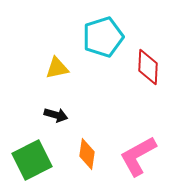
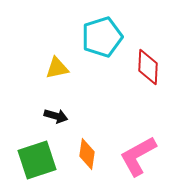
cyan pentagon: moved 1 px left
black arrow: moved 1 px down
green square: moved 5 px right; rotated 9 degrees clockwise
